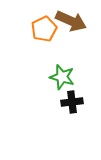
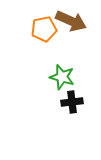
orange pentagon: rotated 15 degrees clockwise
